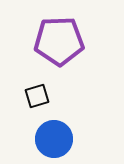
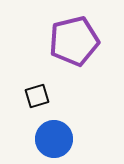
purple pentagon: moved 15 px right; rotated 12 degrees counterclockwise
